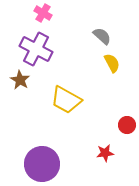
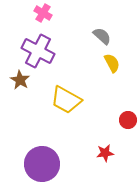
purple cross: moved 2 px right, 2 px down
red circle: moved 1 px right, 5 px up
